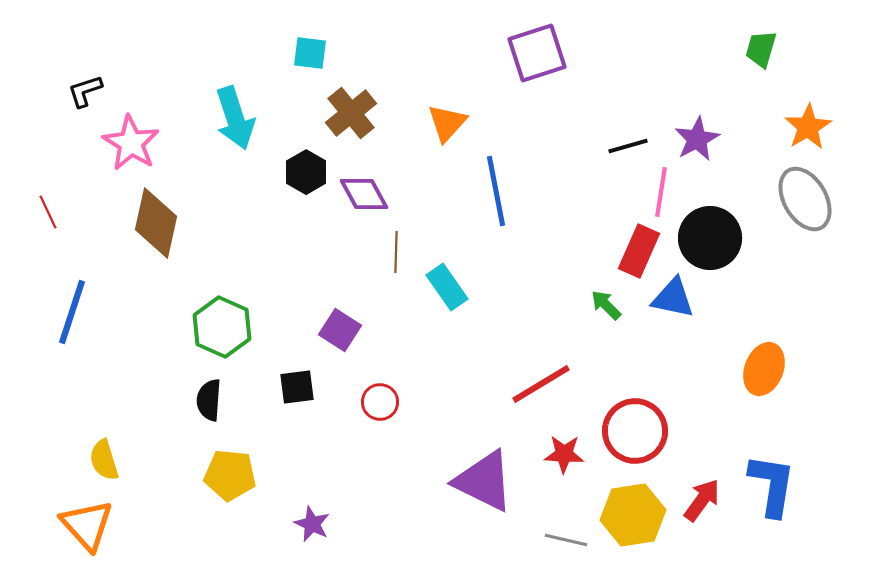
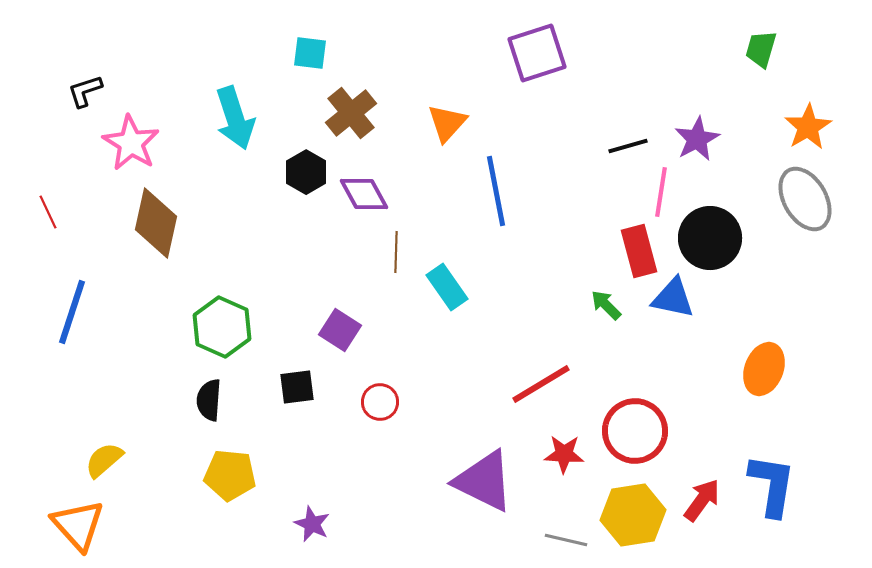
red rectangle at (639, 251): rotated 39 degrees counterclockwise
yellow semicircle at (104, 460): rotated 66 degrees clockwise
orange triangle at (87, 525): moved 9 px left
